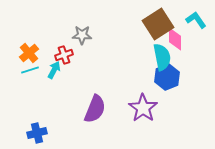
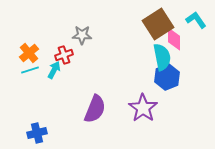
pink diamond: moved 1 px left
